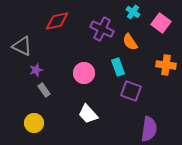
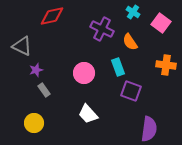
red diamond: moved 5 px left, 5 px up
